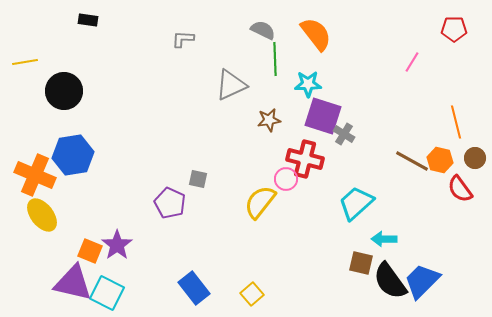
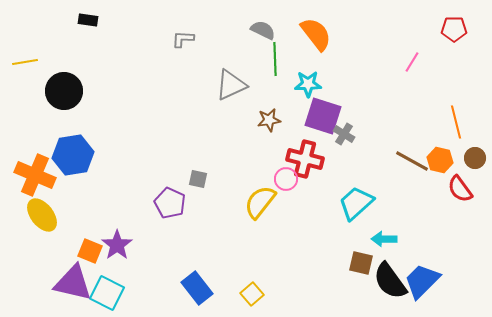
blue rectangle: moved 3 px right
